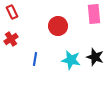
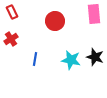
red circle: moved 3 px left, 5 px up
